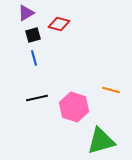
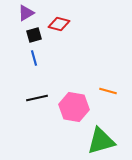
black square: moved 1 px right
orange line: moved 3 px left, 1 px down
pink hexagon: rotated 8 degrees counterclockwise
